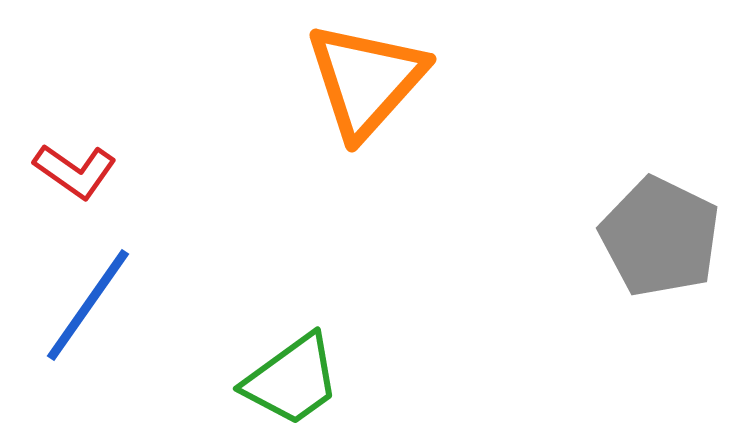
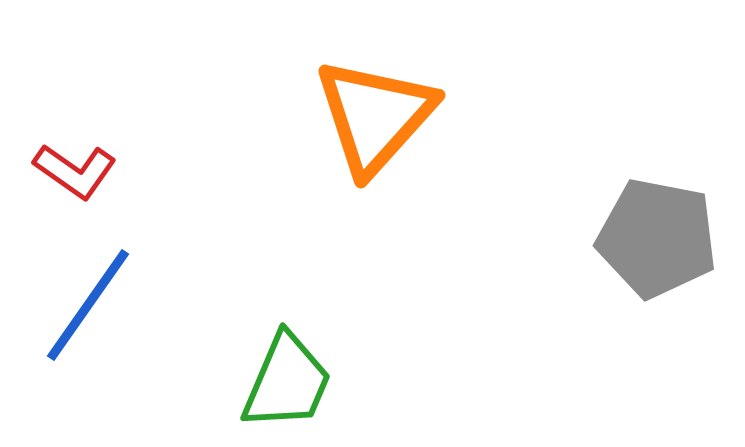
orange triangle: moved 9 px right, 36 px down
gray pentagon: moved 3 px left, 1 px down; rotated 15 degrees counterclockwise
green trapezoid: moved 5 px left, 2 px down; rotated 31 degrees counterclockwise
